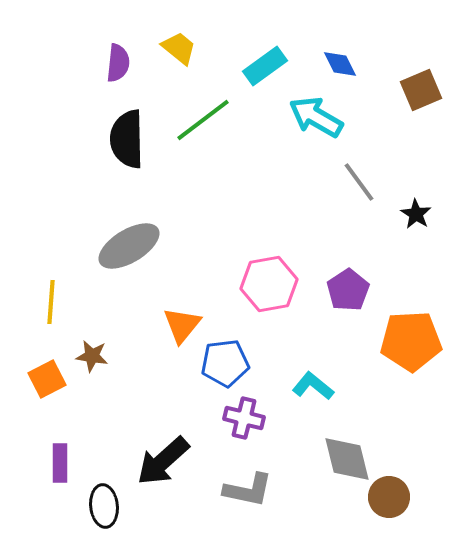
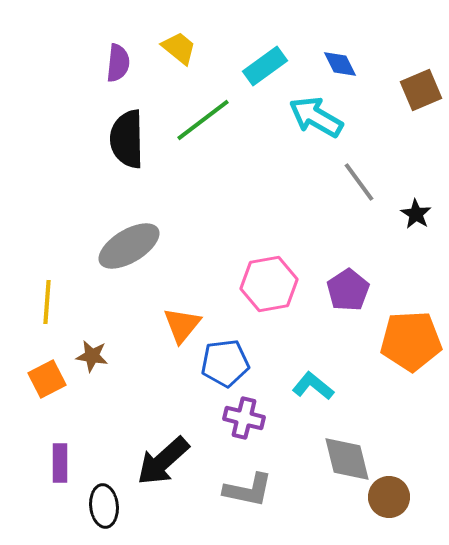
yellow line: moved 4 px left
